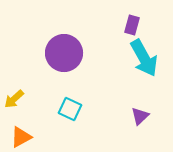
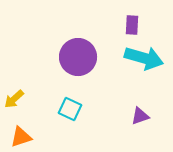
purple rectangle: rotated 12 degrees counterclockwise
purple circle: moved 14 px right, 4 px down
cyan arrow: rotated 45 degrees counterclockwise
purple triangle: rotated 24 degrees clockwise
orange triangle: rotated 10 degrees clockwise
